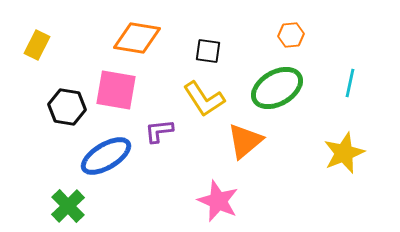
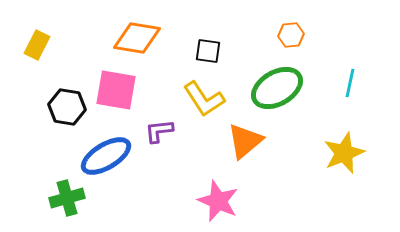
green cross: moved 1 px left, 8 px up; rotated 28 degrees clockwise
